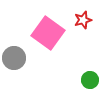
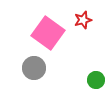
gray circle: moved 20 px right, 10 px down
green circle: moved 6 px right
